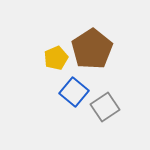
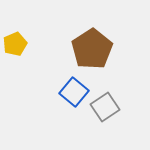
yellow pentagon: moved 41 px left, 14 px up
